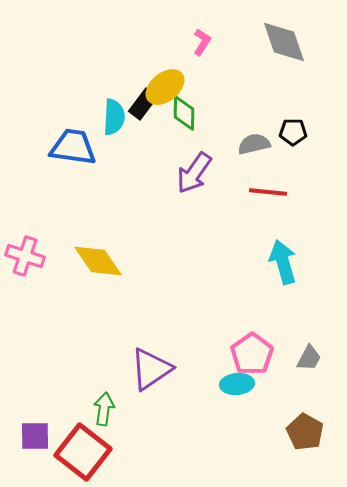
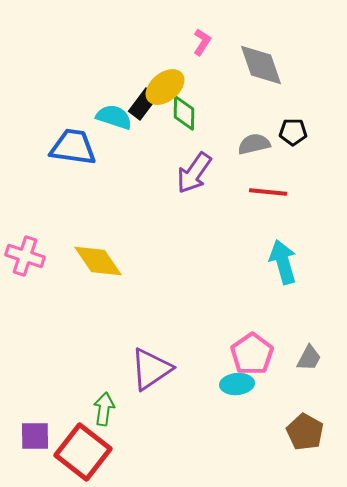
gray diamond: moved 23 px left, 23 px down
cyan semicircle: rotated 75 degrees counterclockwise
